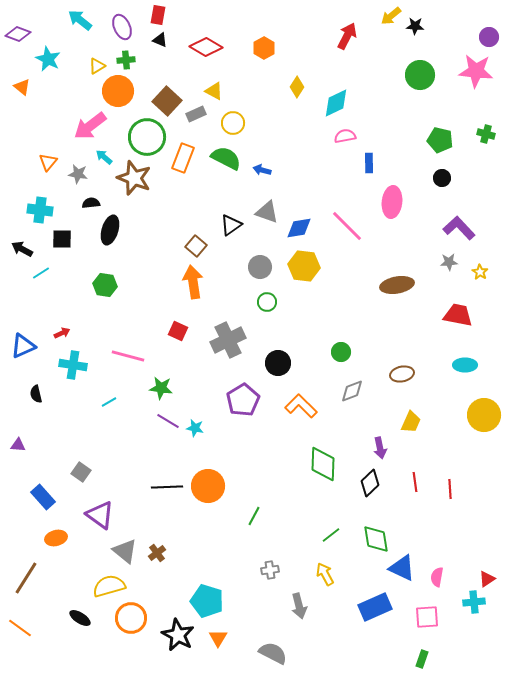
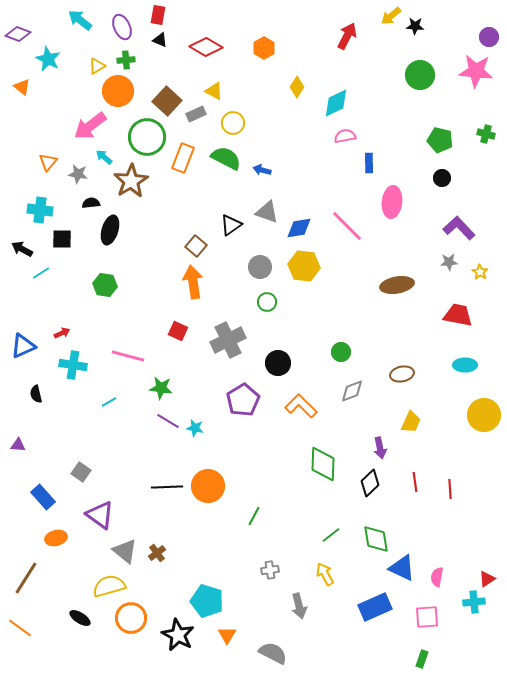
brown star at (134, 178): moved 3 px left, 3 px down; rotated 20 degrees clockwise
orange triangle at (218, 638): moved 9 px right, 3 px up
